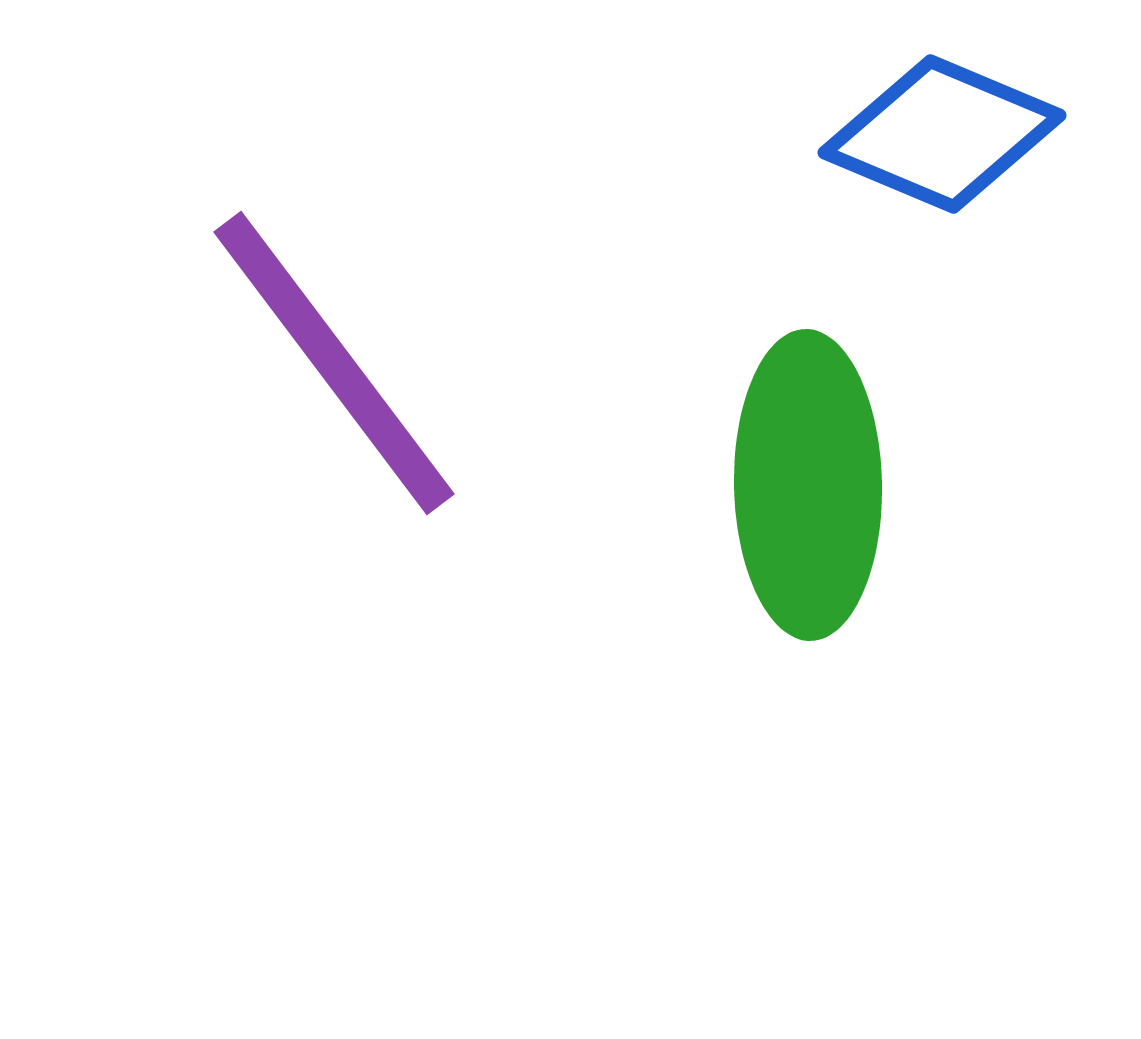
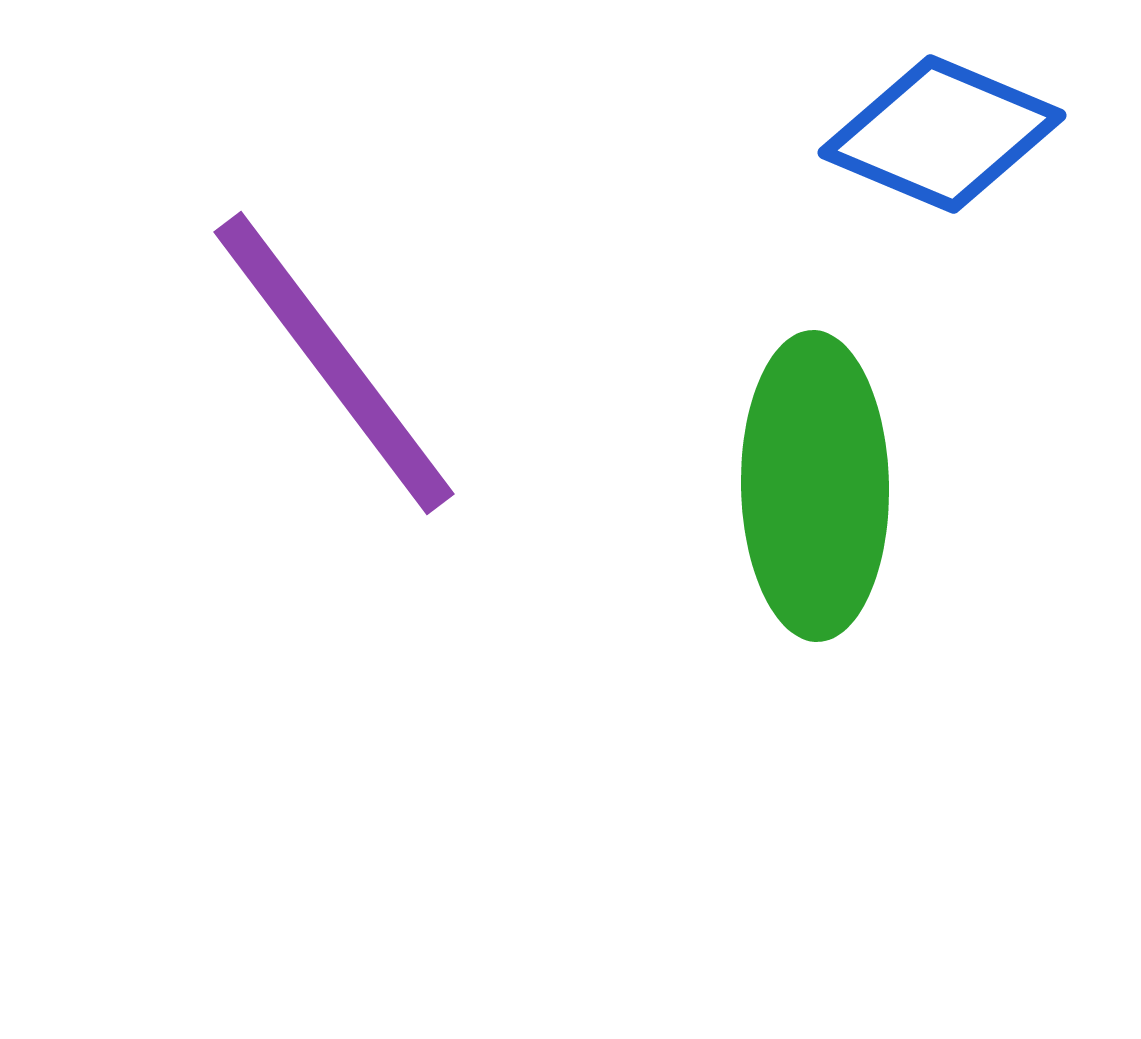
green ellipse: moved 7 px right, 1 px down
